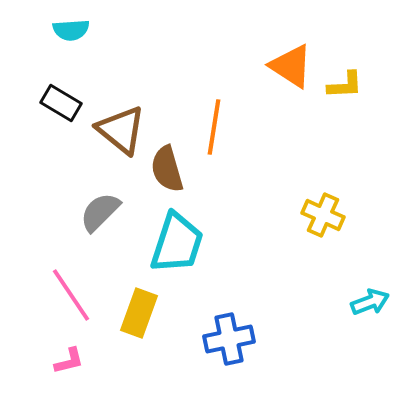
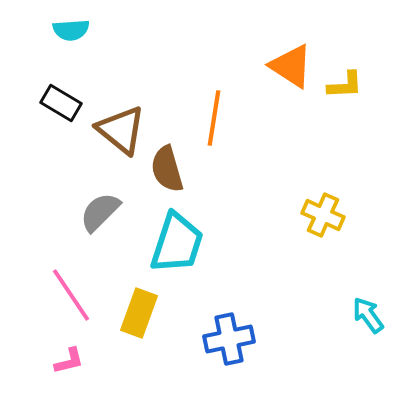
orange line: moved 9 px up
cyan arrow: moved 2 px left, 13 px down; rotated 105 degrees counterclockwise
